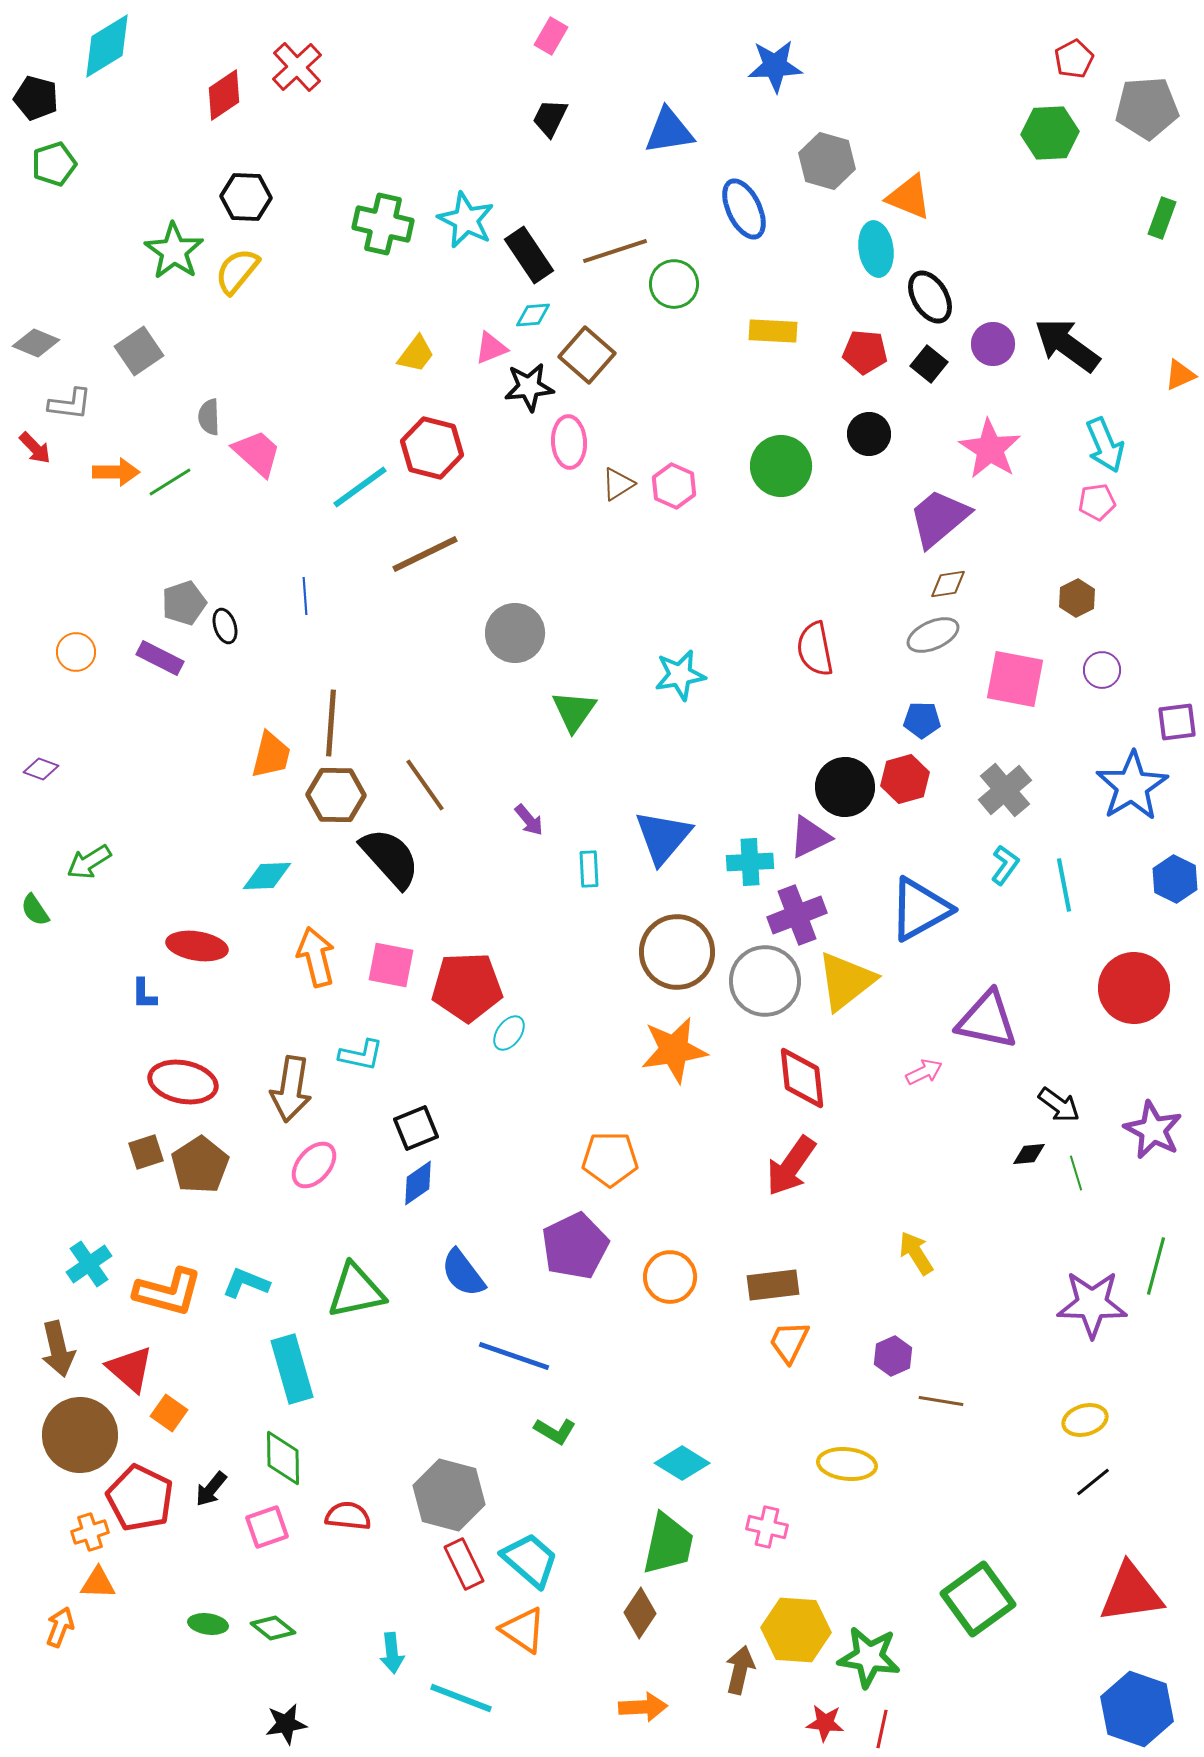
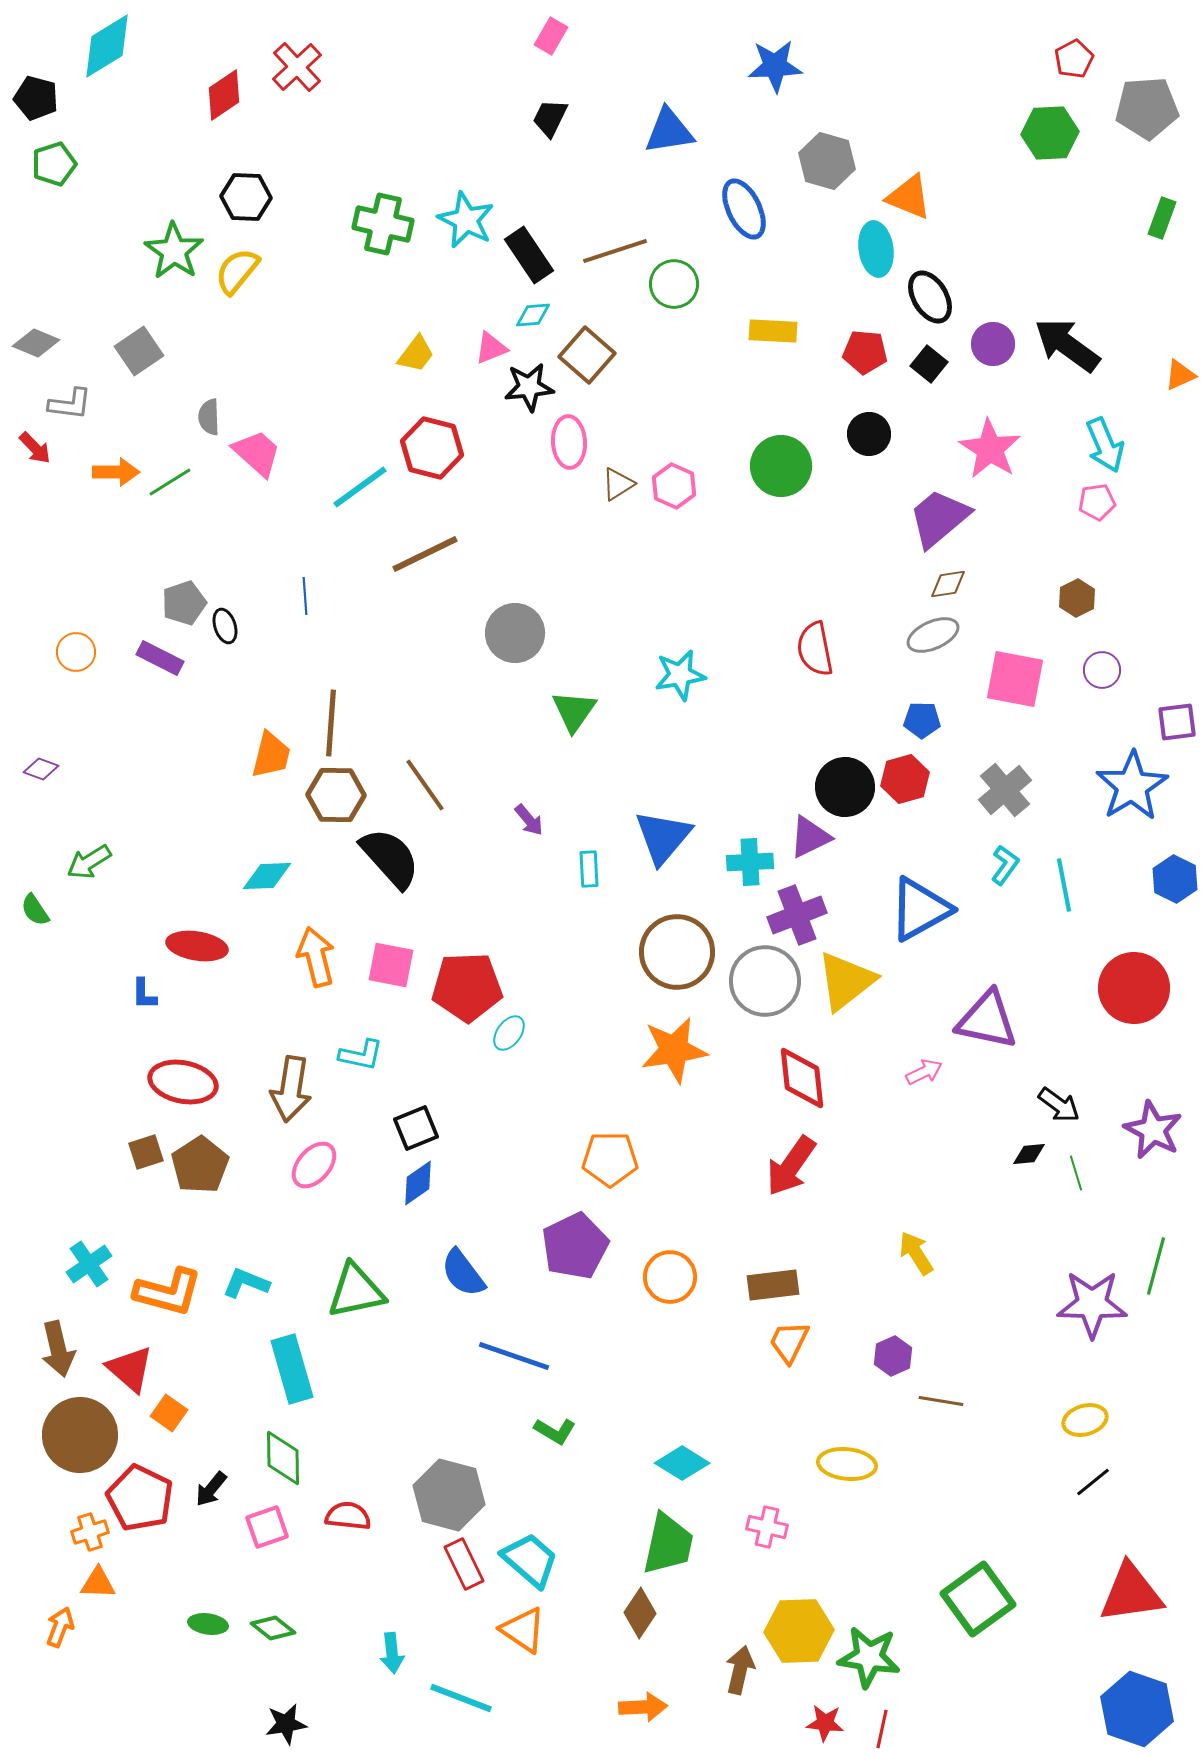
yellow hexagon at (796, 1630): moved 3 px right, 1 px down; rotated 6 degrees counterclockwise
